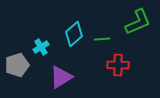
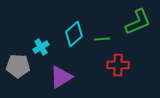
gray pentagon: moved 1 px right, 1 px down; rotated 20 degrees clockwise
